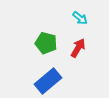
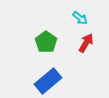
green pentagon: moved 1 px up; rotated 20 degrees clockwise
red arrow: moved 8 px right, 5 px up
